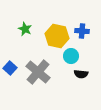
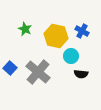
blue cross: rotated 24 degrees clockwise
yellow hexagon: moved 1 px left
